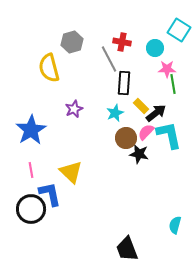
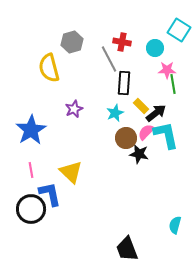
pink star: moved 1 px down
cyan L-shape: moved 3 px left
